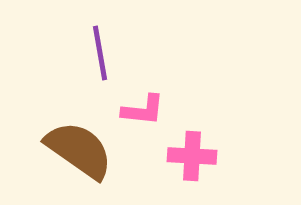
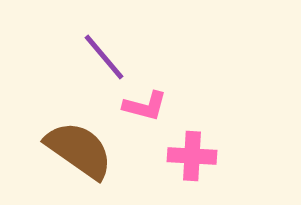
purple line: moved 4 px right, 4 px down; rotated 30 degrees counterclockwise
pink L-shape: moved 2 px right, 4 px up; rotated 9 degrees clockwise
